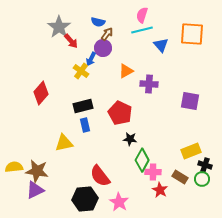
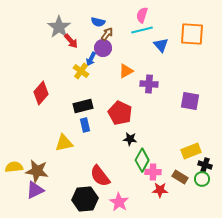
red star: rotated 28 degrees counterclockwise
